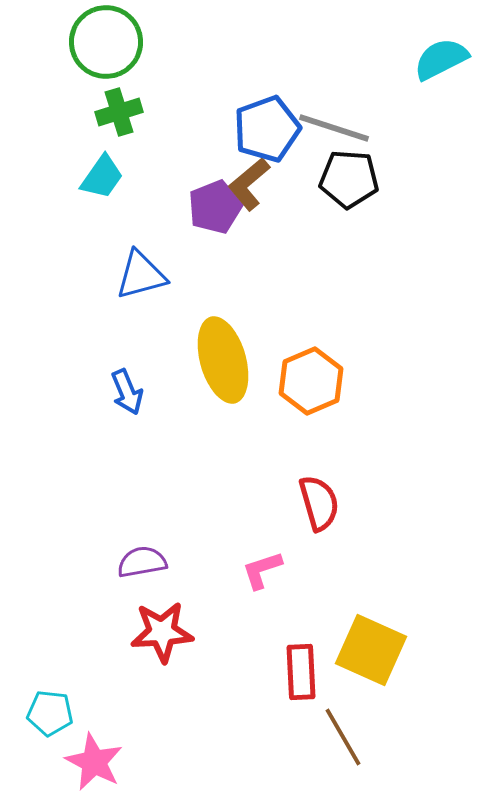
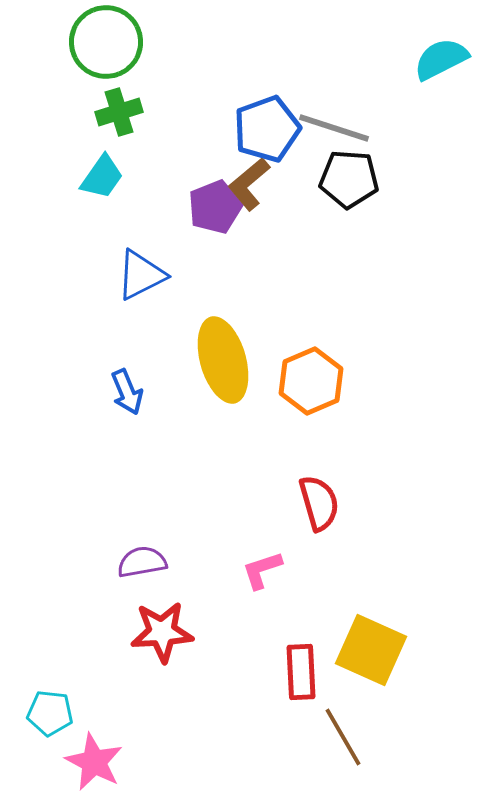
blue triangle: rotated 12 degrees counterclockwise
